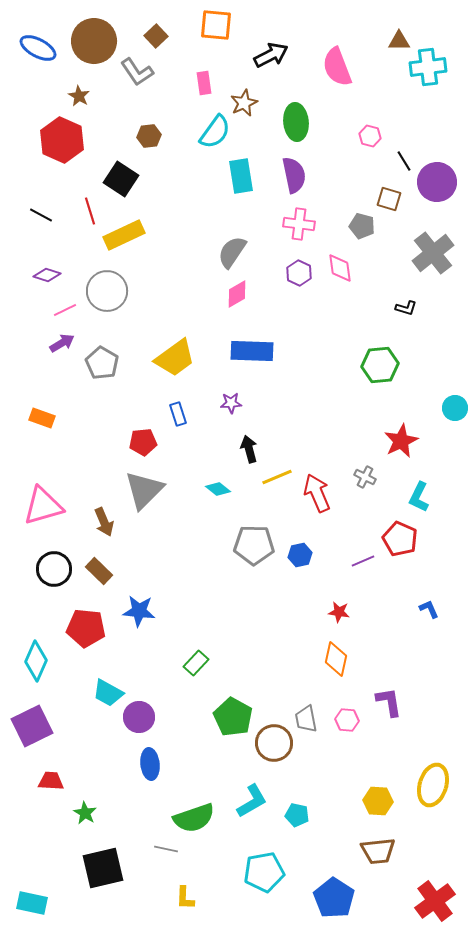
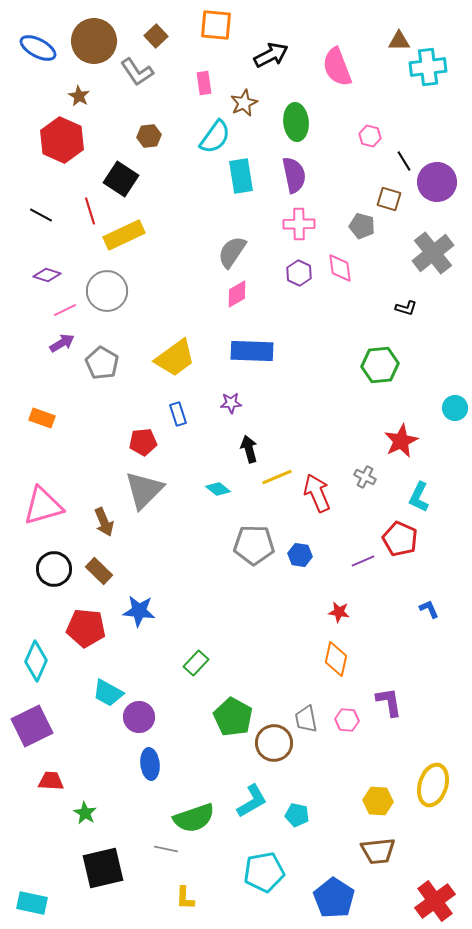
cyan semicircle at (215, 132): moved 5 px down
pink cross at (299, 224): rotated 8 degrees counterclockwise
blue hexagon at (300, 555): rotated 20 degrees clockwise
